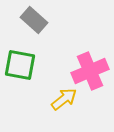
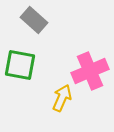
yellow arrow: moved 2 px left, 1 px up; rotated 28 degrees counterclockwise
